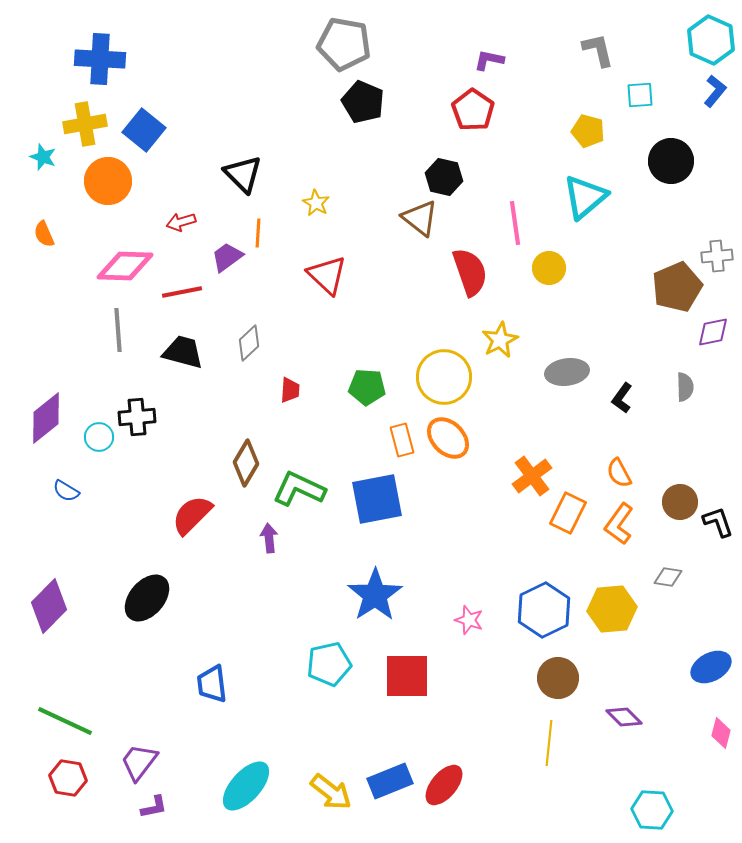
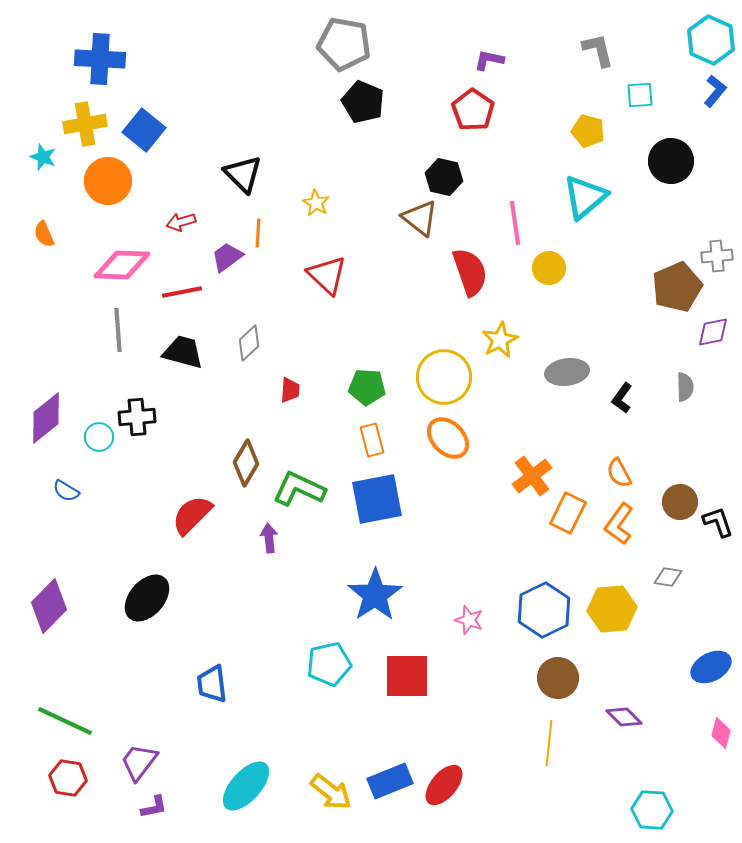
pink diamond at (125, 266): moved 3 px left, 1 px up
orange rectangle at (402, 440): moved 30 px left
